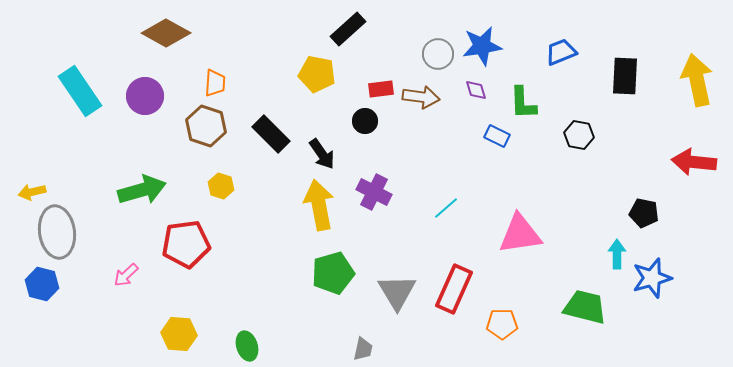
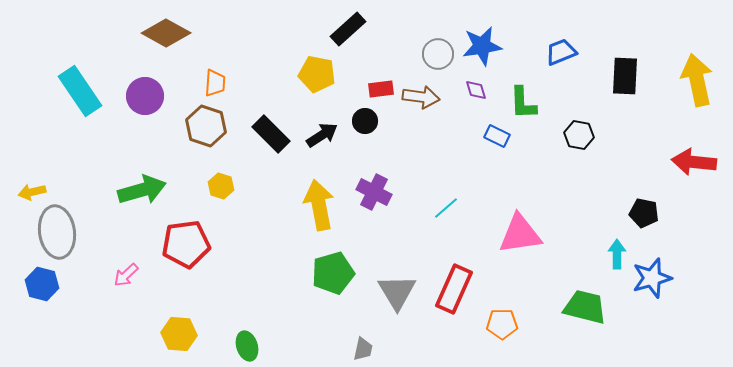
black arrow at (322, 154): moved 19 px up; rotated 88 degrees counterclockwise
